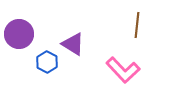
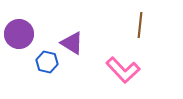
brown line: moved 3 px right
purple triangle: moved 1 px left, 1 px up
blue hexagon: rotated 15 degrees counterclockwise
